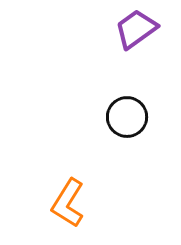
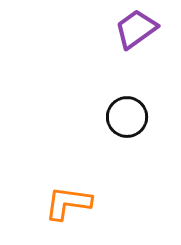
orange L-shape: rotated 66 degrees clockwise
